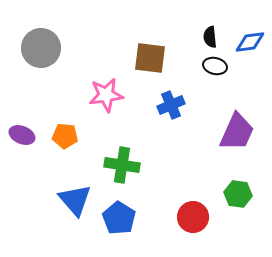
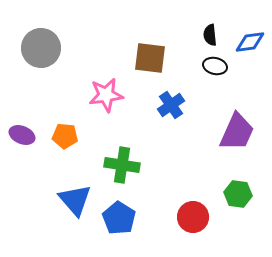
black semicircle: moved 2 px up
blue cross: rotated 12 degrees counterclockwise
